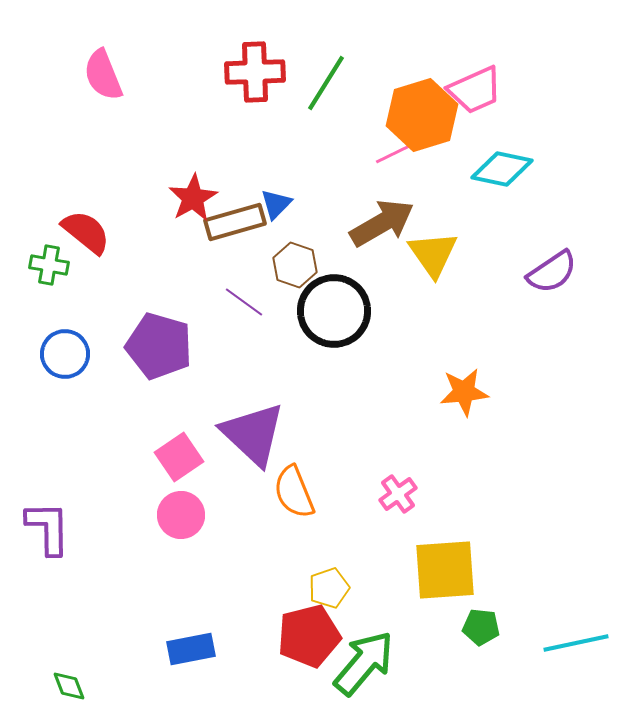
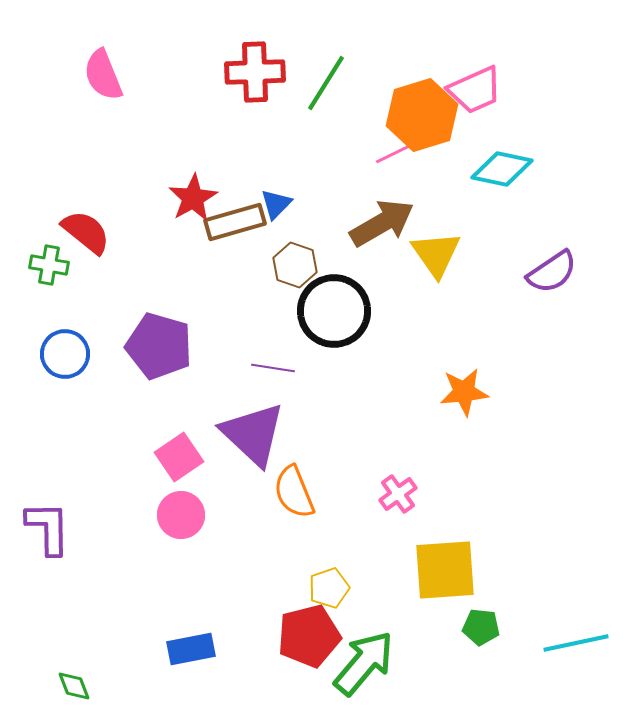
yellow triangle: moved 3 px right
purple line: moved 29 px right, 66 px down; rotated 27 degrees counterclockwise
green diamond: moved 5 px right
